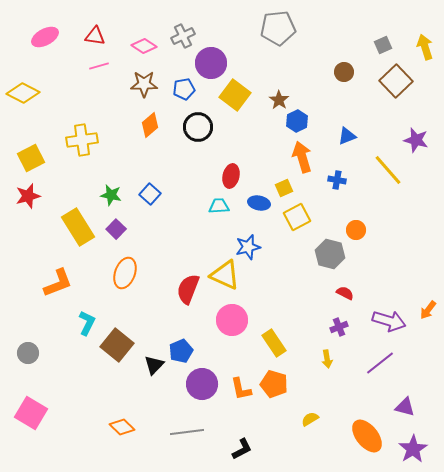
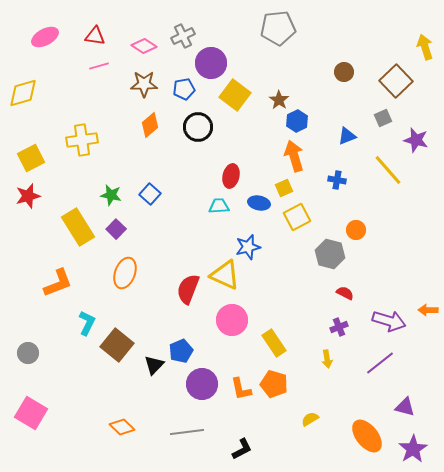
gray square at (383, 45): moved 73 px down
yellow diamond at (23, 93): rotated 44 degrees counterclockwise
orange arrow at (302, 157): moved 8 px left, 1 px up
orange arrow at (428, 310): rotated 54 degrees clockwise
